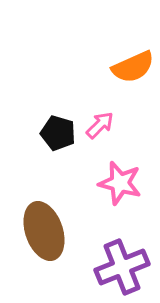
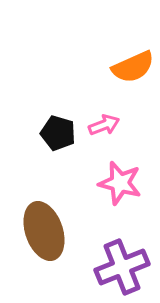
pink arrow: moved 4 px right; rotated 24 degrees clockwise
